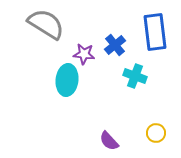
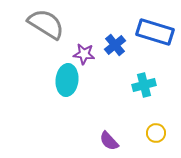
blue rectangle: rotated 66 degrees counterclockwise
cyan cross: moved 9 px right, 9 px down; rotated 35 degrees counterclockwise
